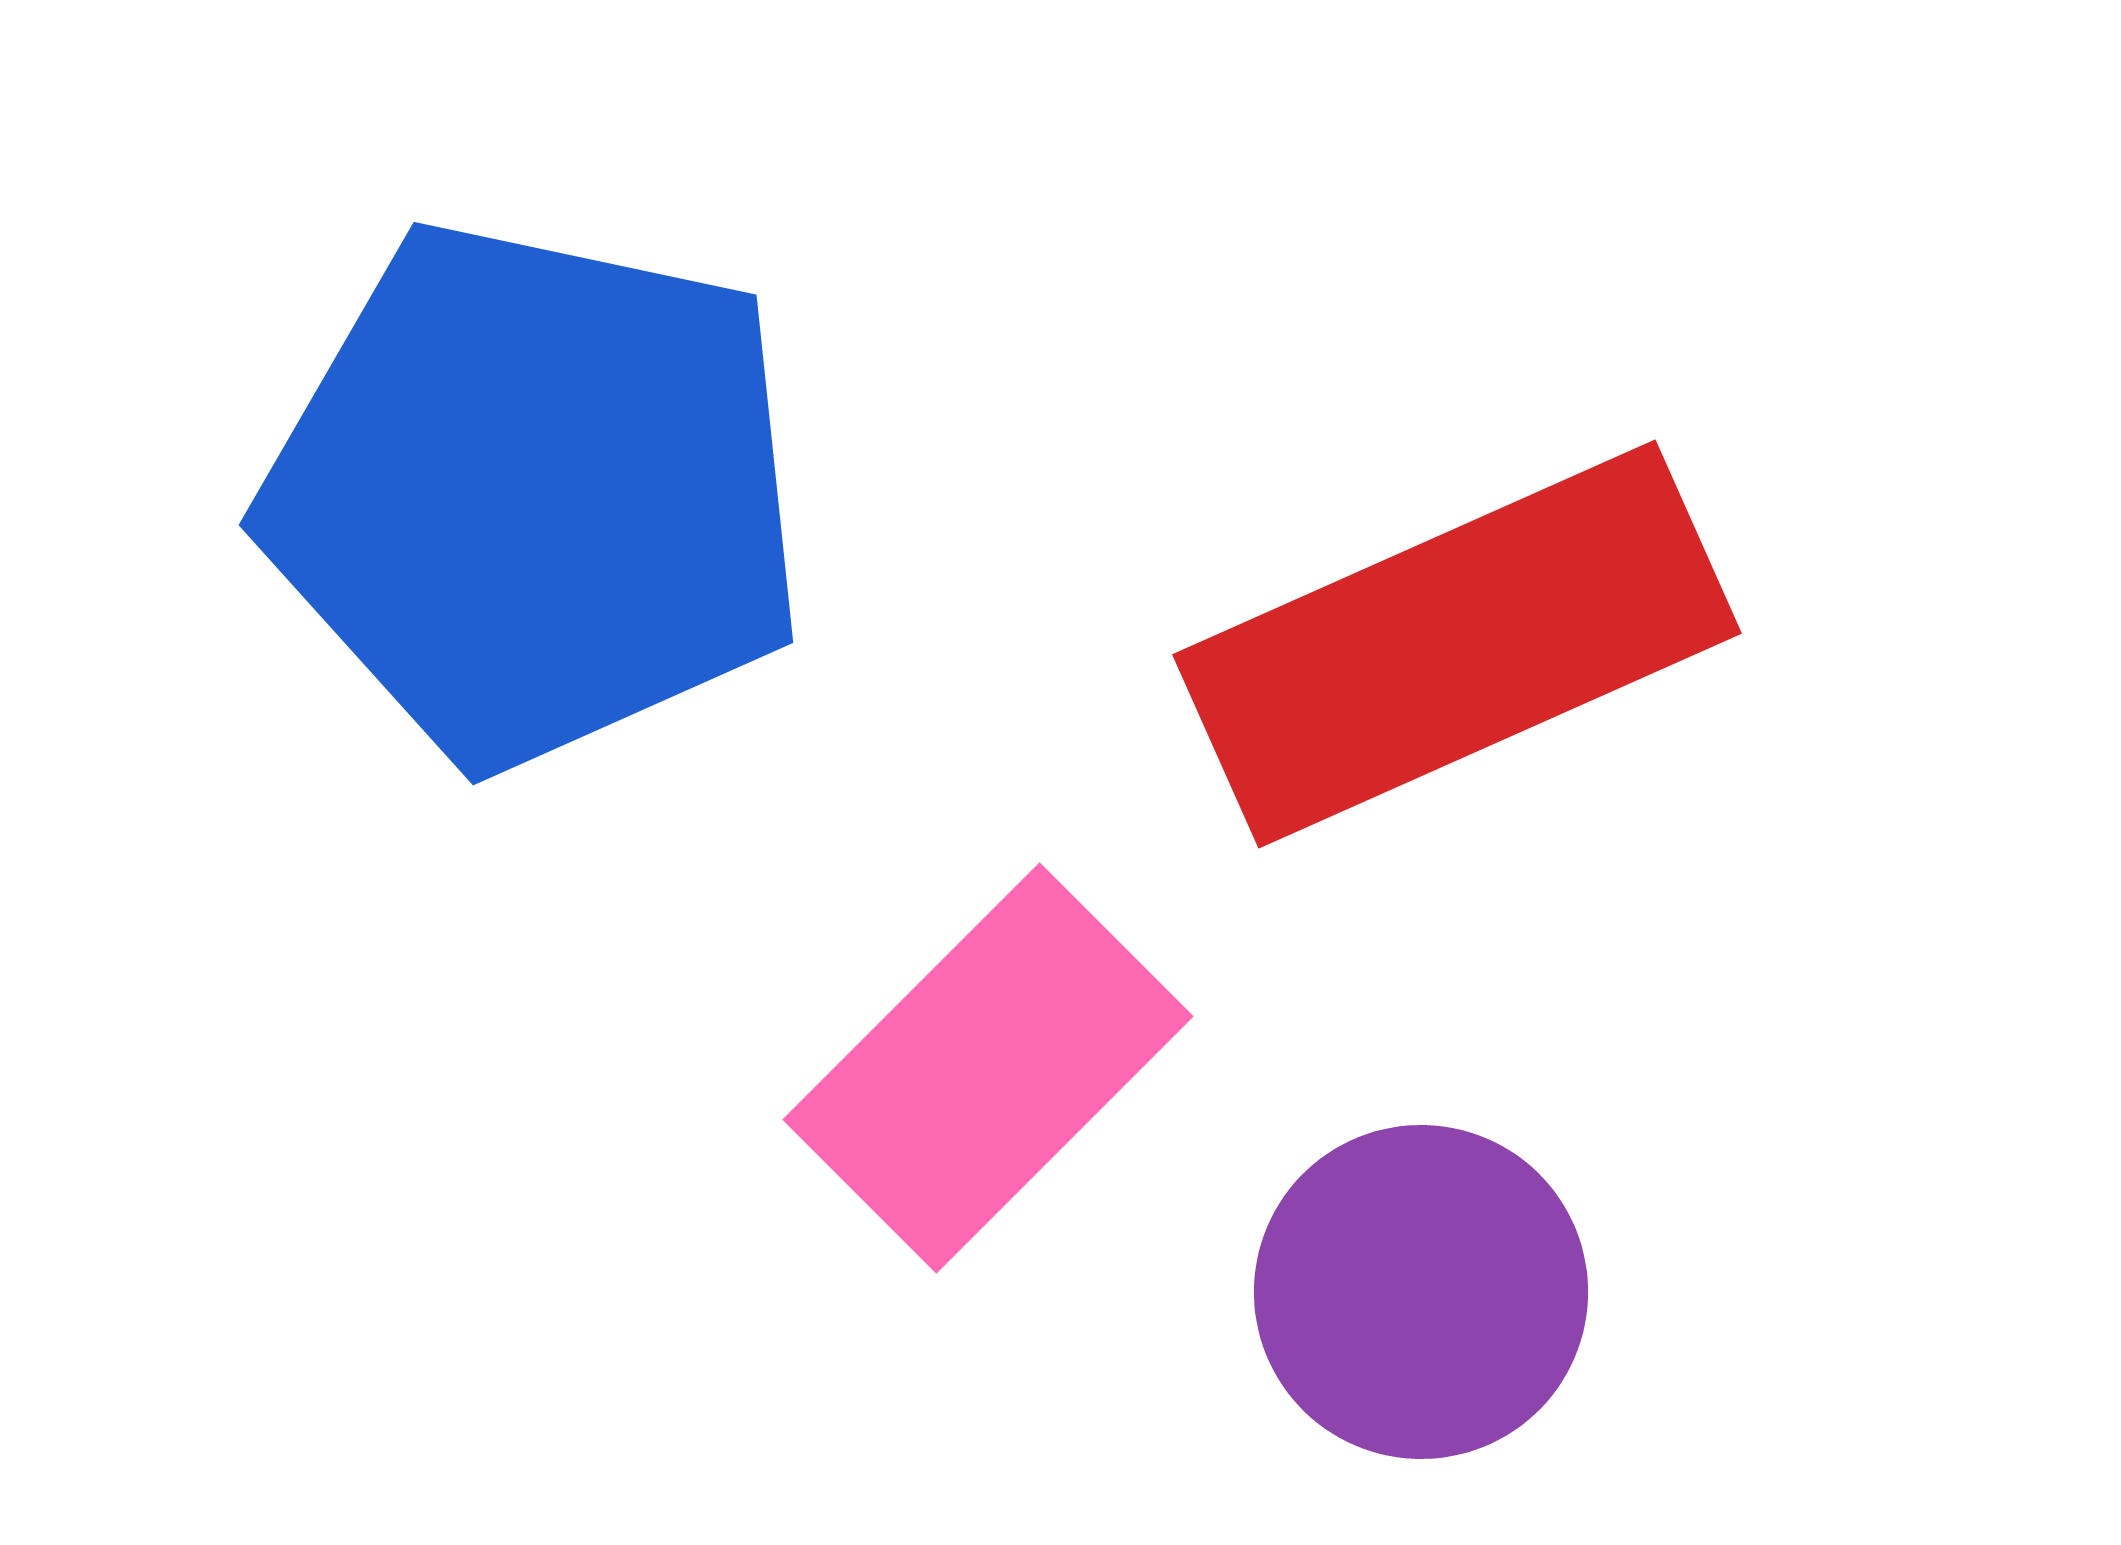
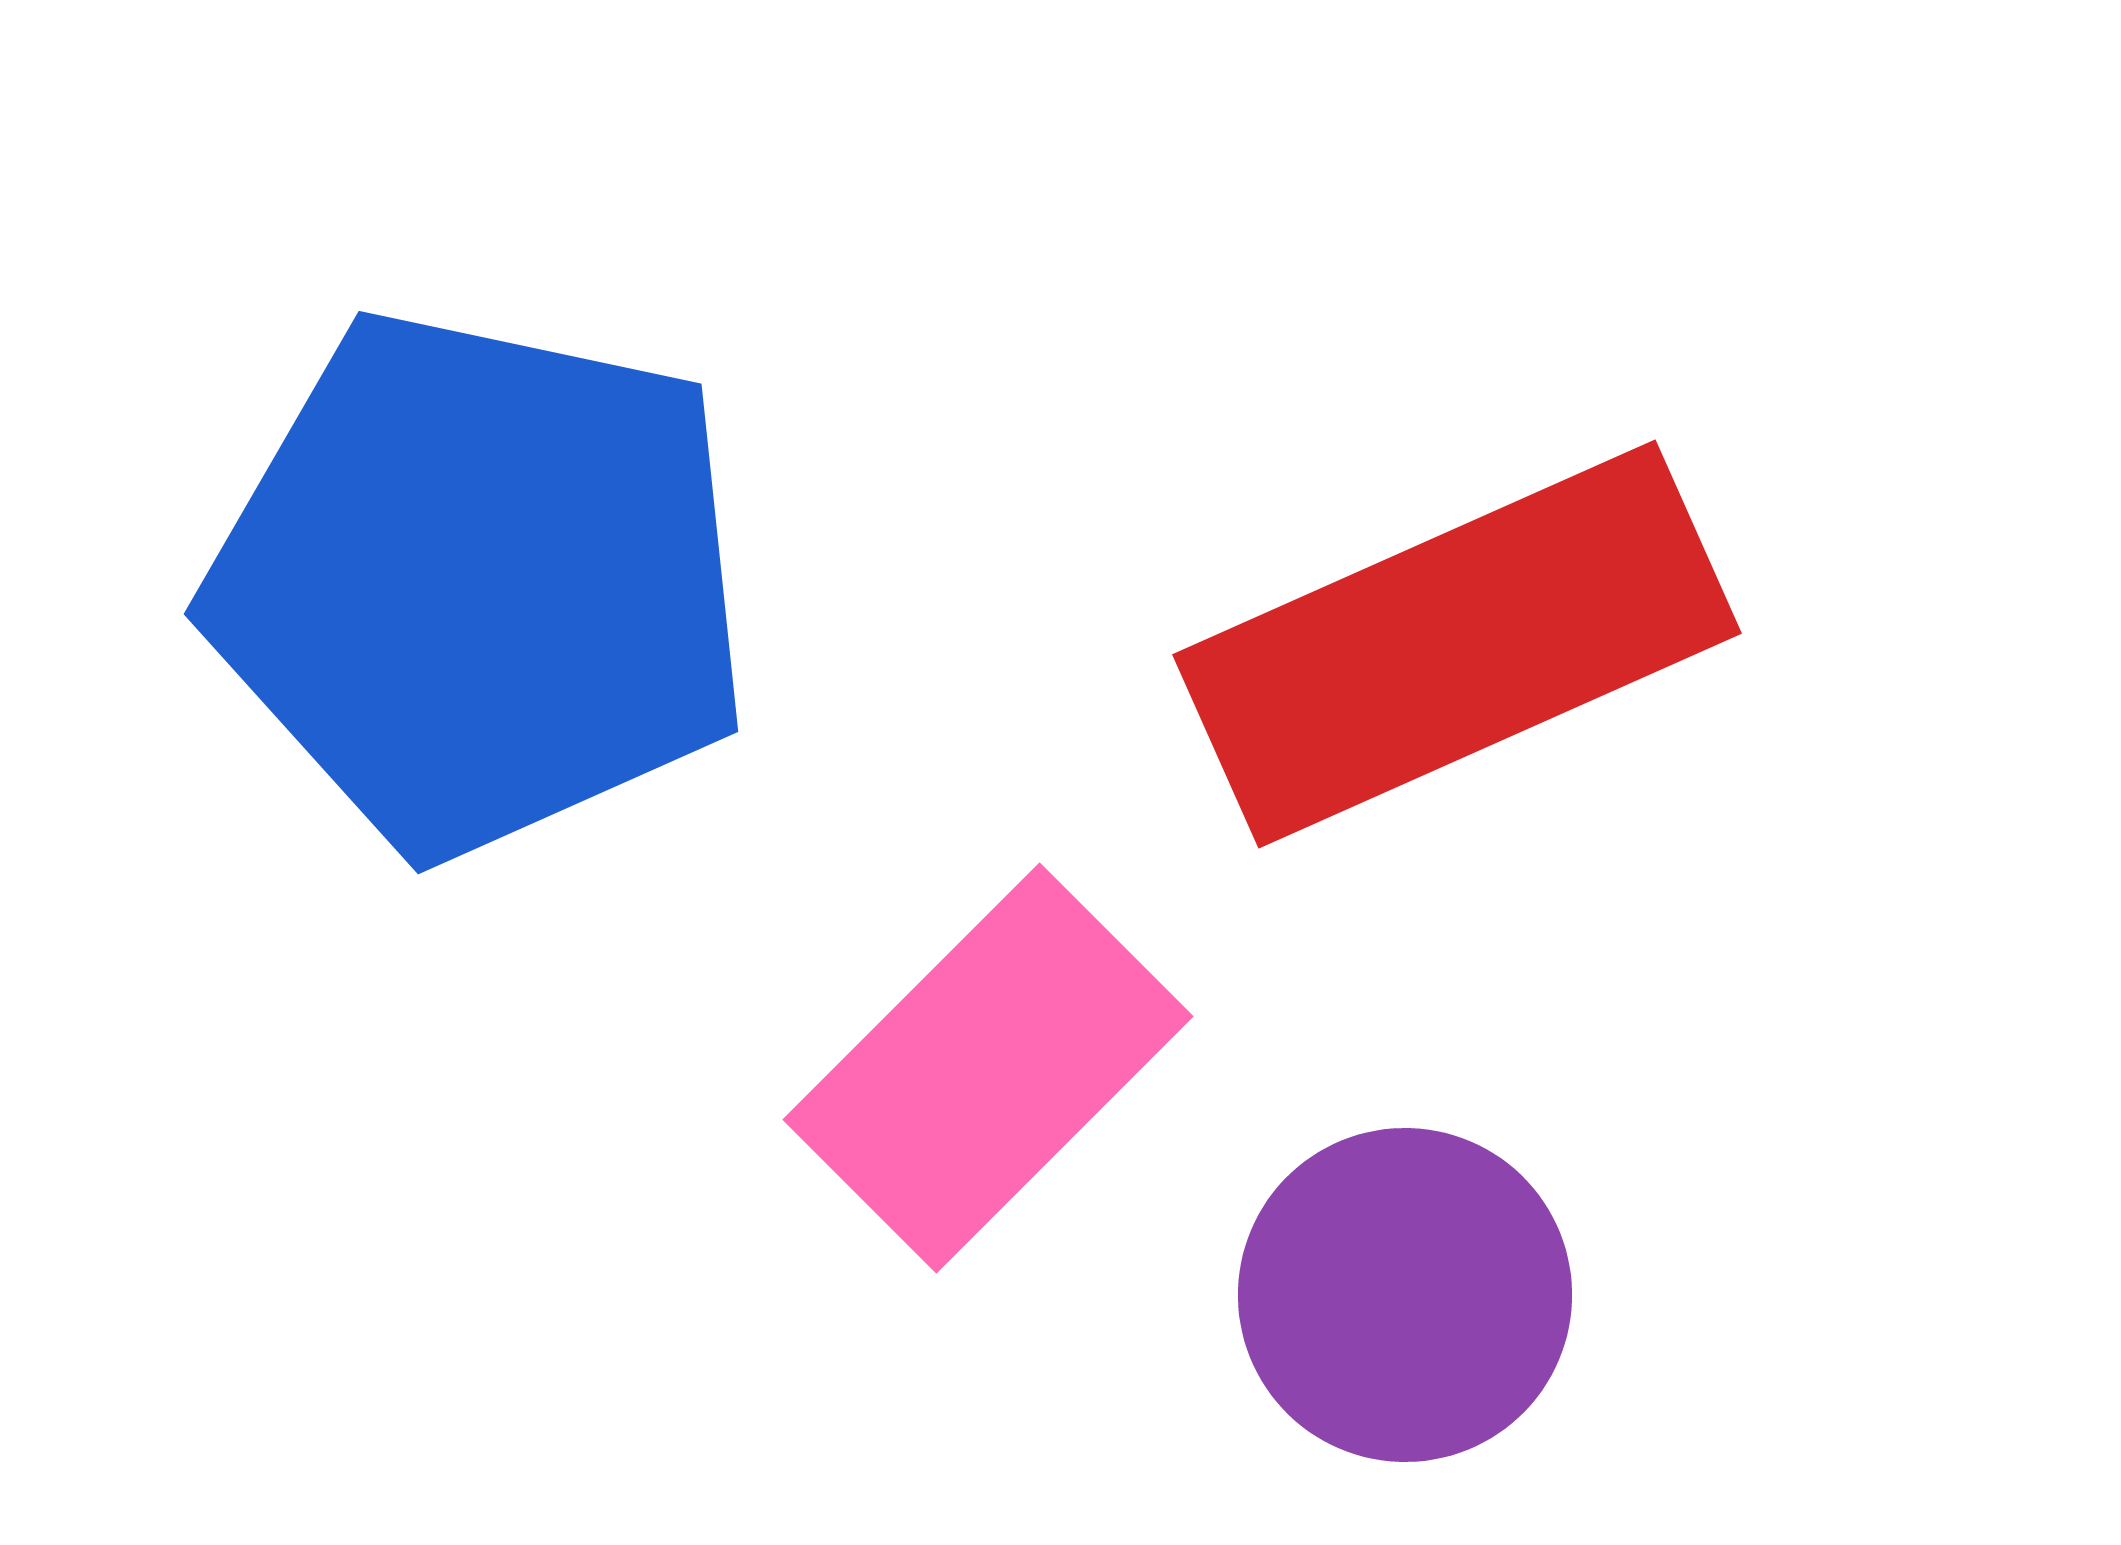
blue pentagon: moved 55 px left, 89 px down
purple circle: moved 16 px left, 3 px down
